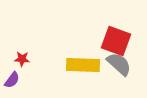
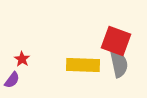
red star: rotated 28 degrees clockwise
gray semicircle: rotated 36 degrees clockwise
